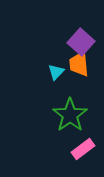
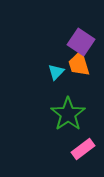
purple square: rotated 8 degrees counterclockwise
orange trapezoid: rotated 12 degrees counterclockwise
green star: moved 2 px left, 1 px up
